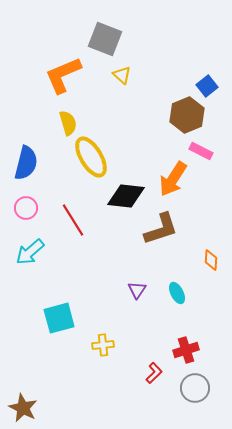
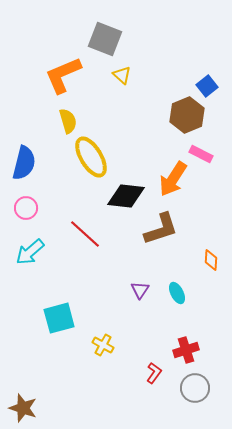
yellow semicircle: moved 2 px up
pink rectangle: moved 3 px down
blue semicircle: moved 2 px left
red line: moved 12 px right, 14 px down; rotated 16 degrees counterclockwise
purple triangle: moved 3 px right
yellow cross: rotated 35 degrees clockwise
red L-shape: rotated 10 degrees counterclockwise
brown star: rotated 8 degrees counterclockwise
